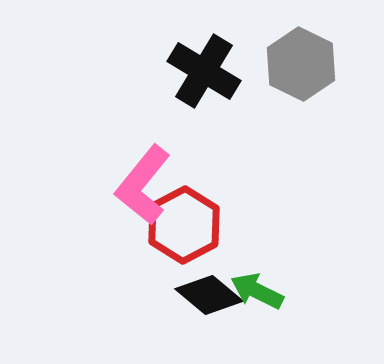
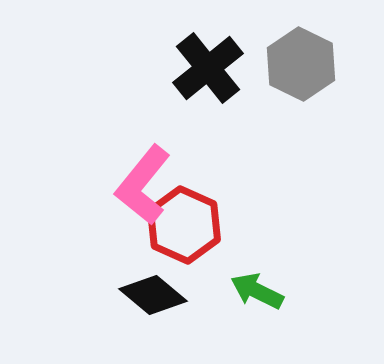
black cross: moved 4 px right, 3 px up; rotated 20 degrees clockwise
red hexagon: rotated 8 degrees counterclockwise
black diamond: moved 56 px left
